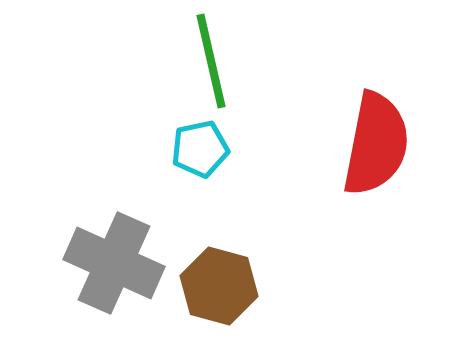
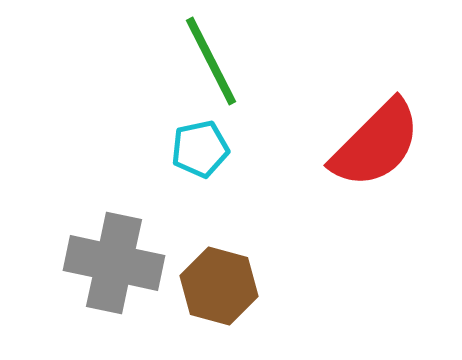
green line: rotated 14 degrees counterclockwise
red semicircle: rotated 34 degrees clockwise
gray cross: rotated 12 degrees counterclockwise
